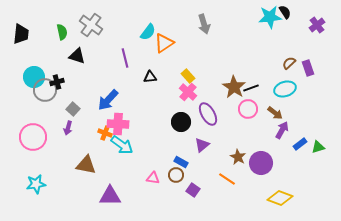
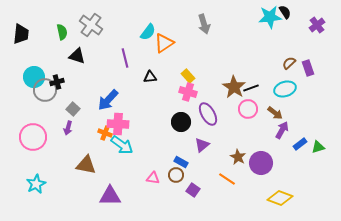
pink cross at (188, 92): rotated 24 degrees counterclockwise
cyan star at (36, 184): rotated 18 degrees counterclockwise
